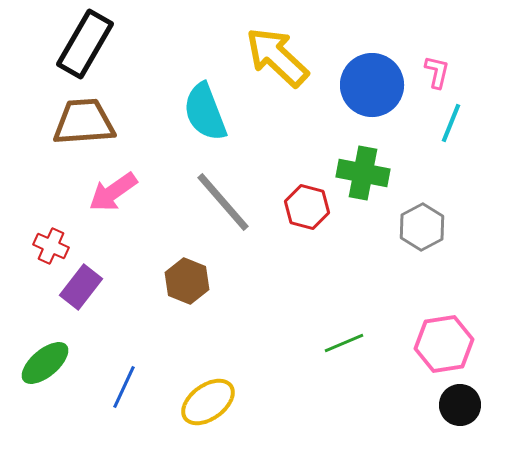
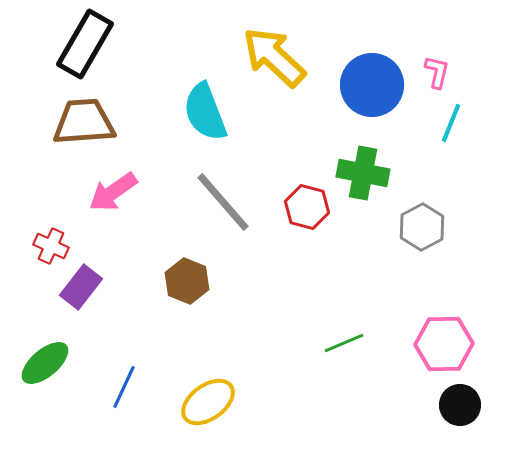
yellow arrow: moved 3 px left
pink hexagon: rotated 8 degrees clockwise
